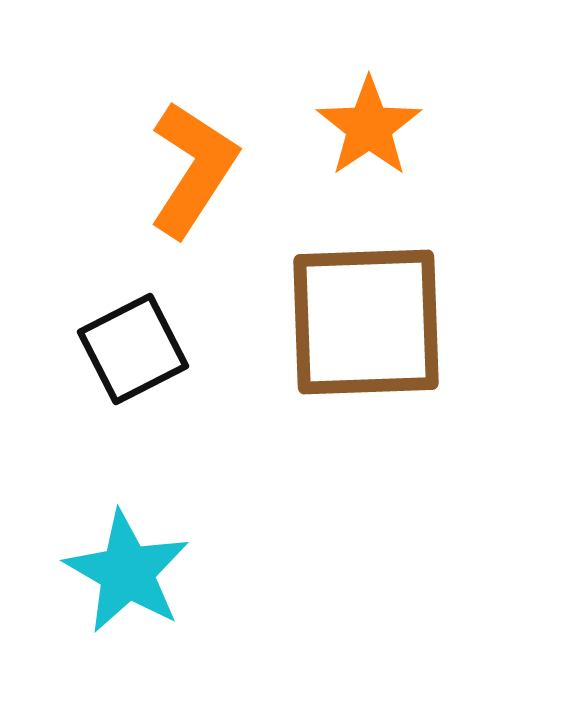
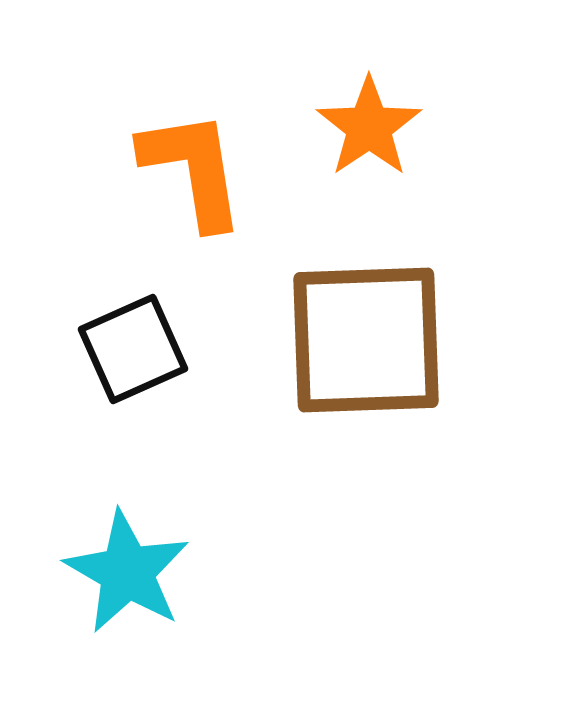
orange L-shape: rotated 42 degrees counterclockwise
brown square: moved 18 px down
black square: rotated 3 degrees clockwise
